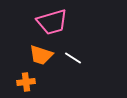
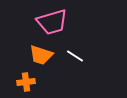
white line: moved 2 px right, 2 px up
